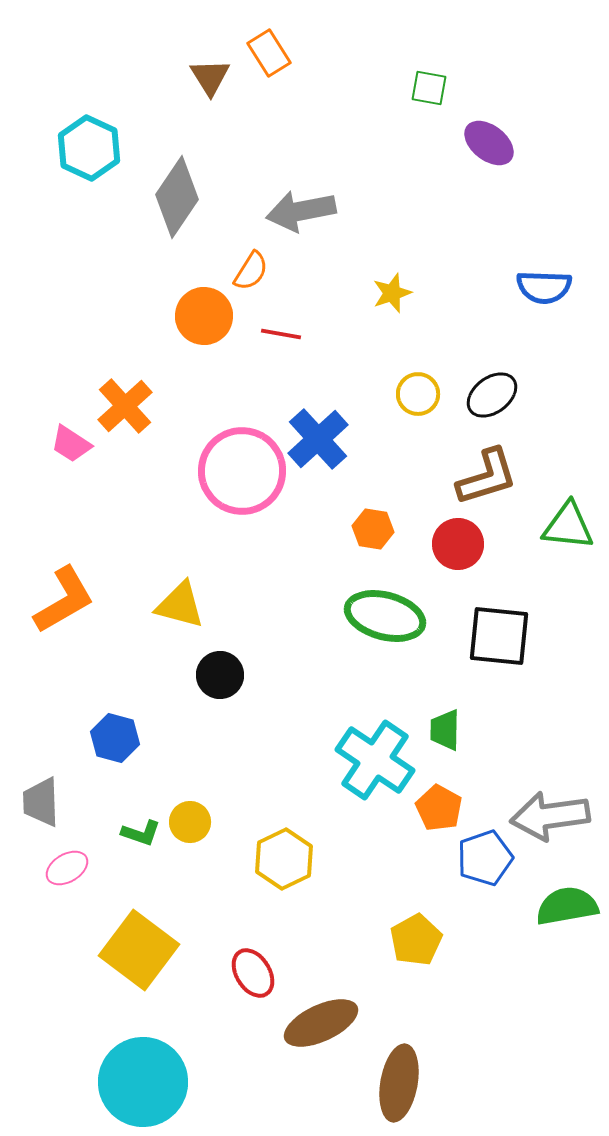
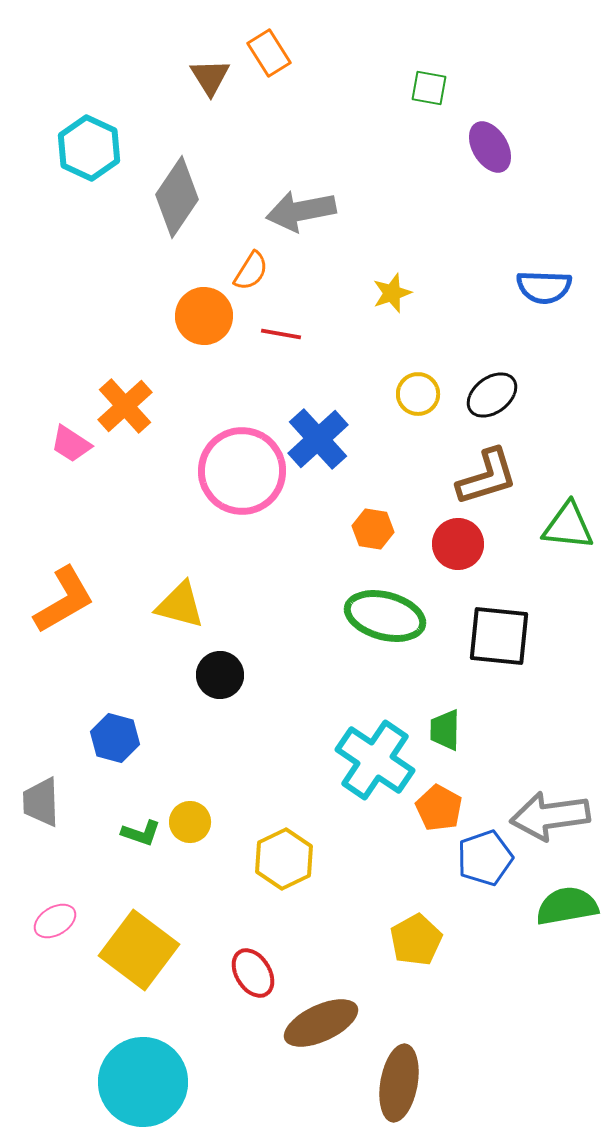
purple ellipse at (489, 143): moved 1 px right, 4 px down; rotated 21 degrees clockwise
pink ellipse at (67, 868): moved 12 px left, 53 px down
